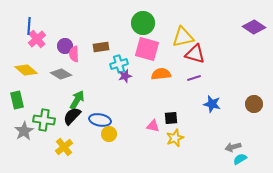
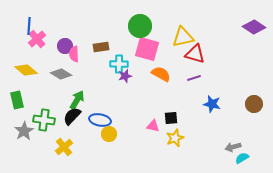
green circle: moved 3 px left, 3 px down
cyan cross: rotated 18 degrees clockwise
orange semicircle: rotated 36 degrees clockwise
cyan semicircle: moved 2 px right, 1 px up
